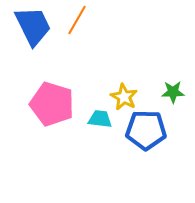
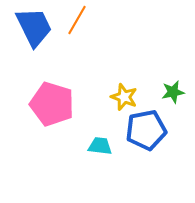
blue trapezoid: moved 1 px right, 1 px down
green star: rotated 10 degrees counterclockwise
yellow star: rotated 8 degrees counterclockwise
cyan trapezoid: moved 27 px down
blue pentagon: rotated 12 degrees counterclockwise
